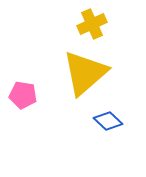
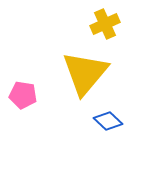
yellow cross: moved 13 px right
yellow triangle: rotated 9 degrees counterclockwise
